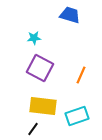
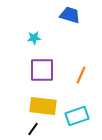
purple square: moved 2 px right, 2 px down; rotated 28 degrees counterclockwise
